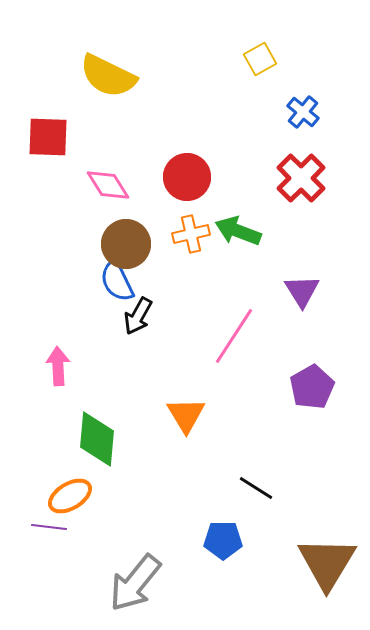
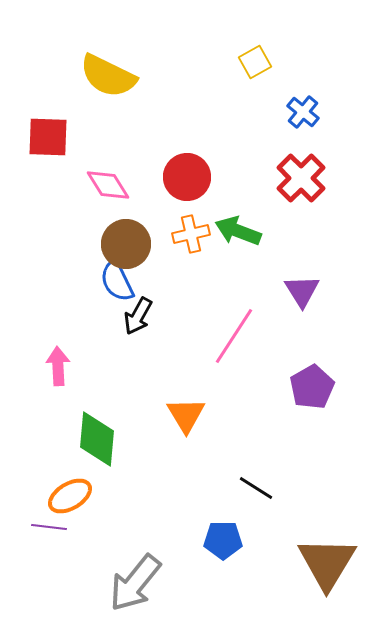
yellow square: moved 5 px left, 3 px down
